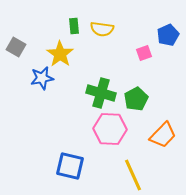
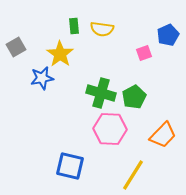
gray square: rotated 30 degrees clockwise
green pentagon: moved 2 px left, 2 px up
yellow line: rotated 56 degrees clockwise
